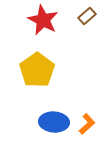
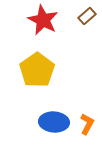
orange L-shape: rotated 20 degrees counterclockwise
